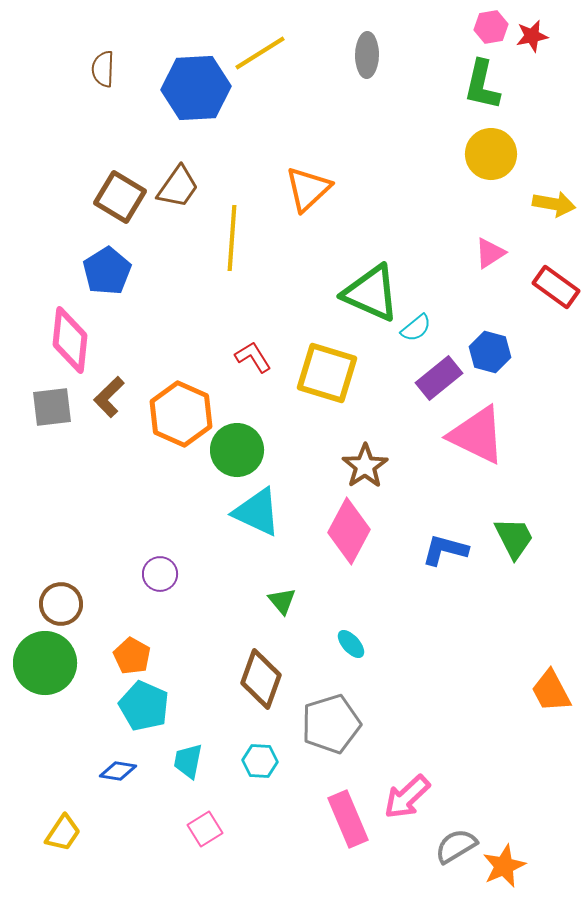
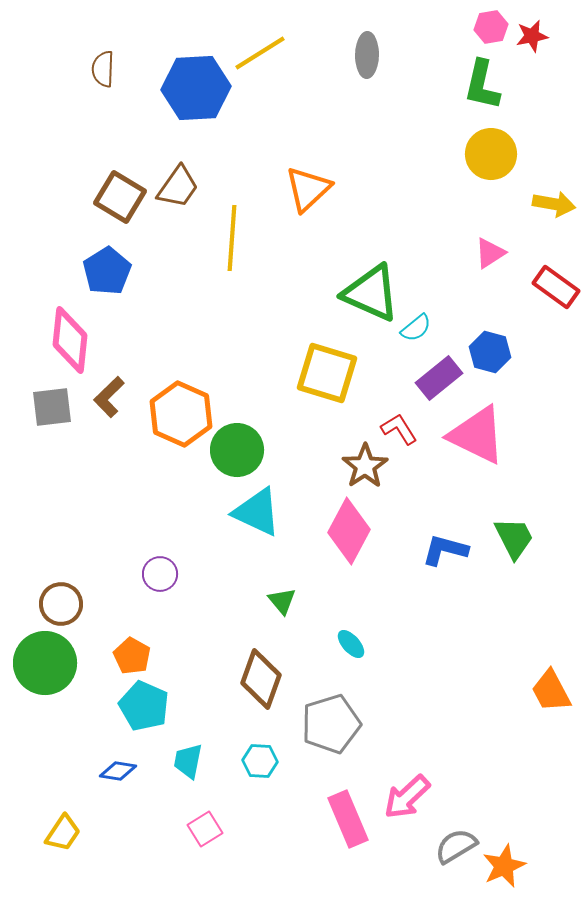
red L-shape at (253, 357): moved 146 px right, 72 px down
